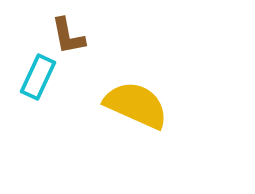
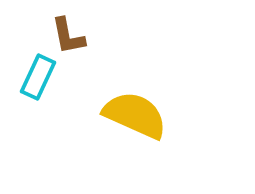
yellow semicircle: moved 1 px left, 10 px down
